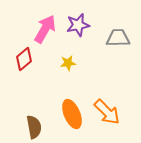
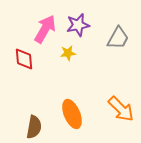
gray trapezoid: rotated 120 degrees clockwise
red diamond: rotated 55 degrees counterclockwise
yellow star: moved 10 px up
orange arrow: moved 14 px right, 3 px up
brown semicircle: rotated 20 degrees clockwise
